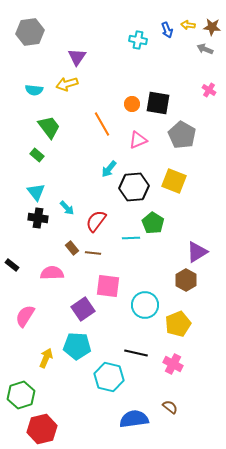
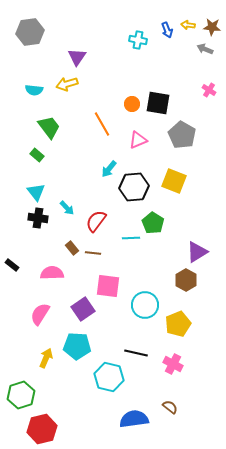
pink semicircle at (25, 316): moved 15 px right, 2 px up
